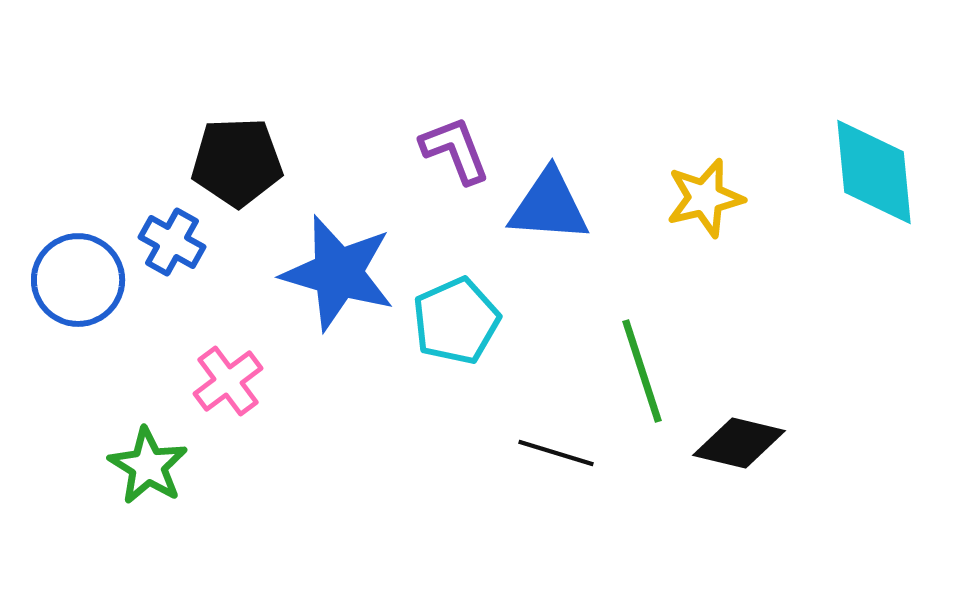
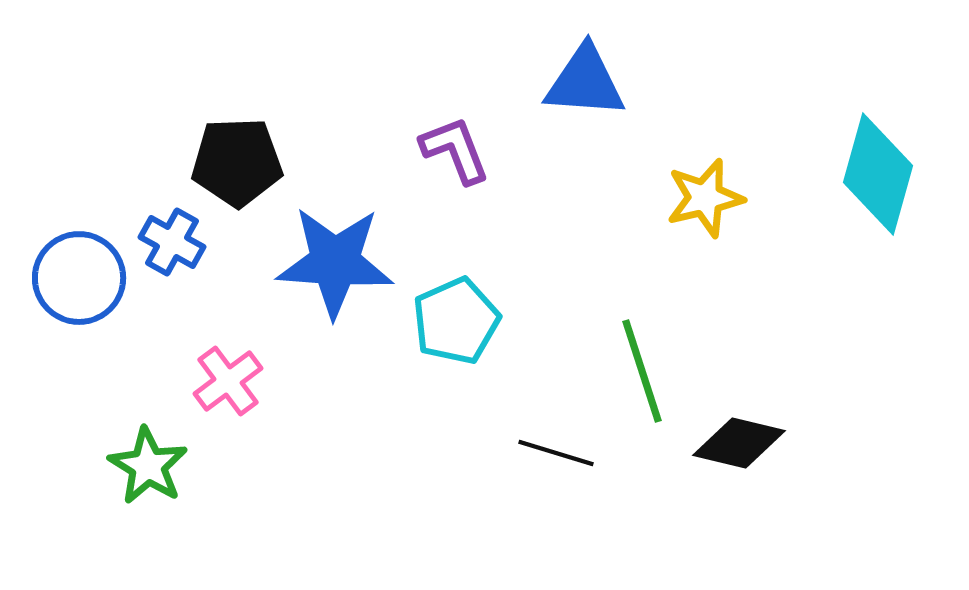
cyan diamond: moved 4 px right, 2 px down; rotated 21 degrees clockwise
blue triangle: moved 36 px right, 124 px up
blue star: moved 3 px left, 11 px up; rotated 12 degrees counterclockwise
blue circle: moved 1 px right, 2 px up
